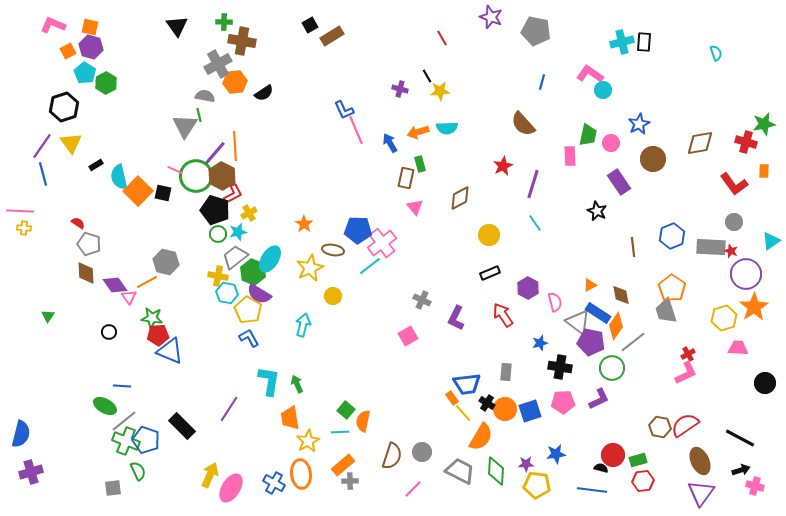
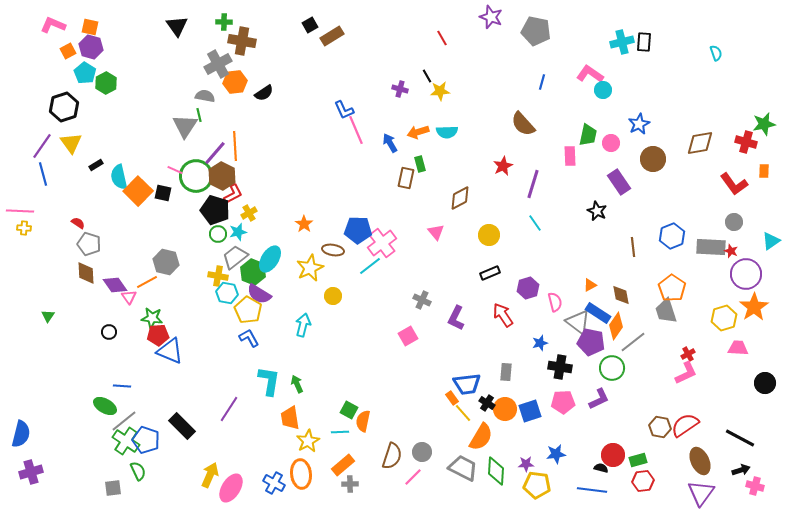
cyan semicircle at (447, 128): moved 4 px down
pink triangle at (415, 207): moved 21 px right, 25 px down
purple hexagon at (528, 288): rotated 15 degrees clockwise
green square at (346, 410): moved 3 px right; rotated 12 degrees counterclockwise
green cross at (126, 441): rotated 12 degrees clockwise
gray trapezoid at (460, 471): moved 3 px right, 3 px up
gray cross at (350, 481): moved 3 px down
pink line at (413, 489): moved 12 px up
